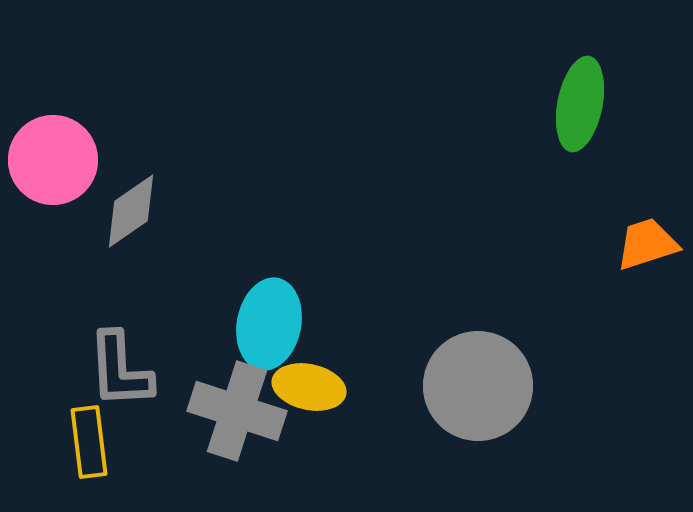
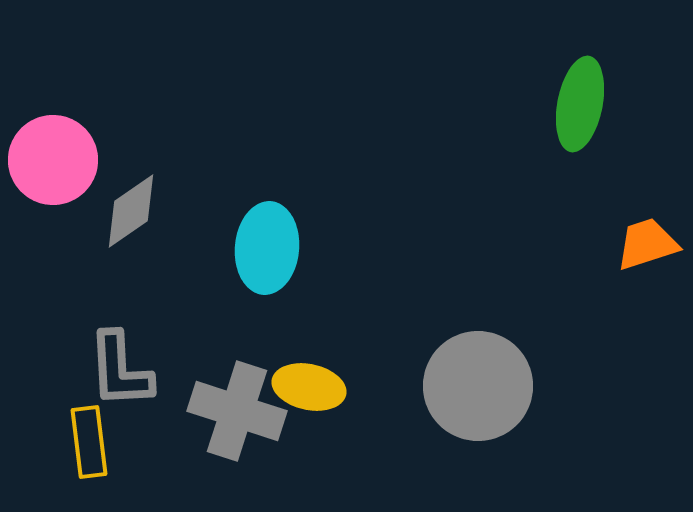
cyan ellipse: moved 2 px left, 76 px up; rotated 6 degrees counterclockwise
